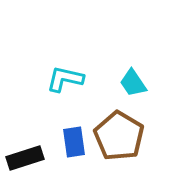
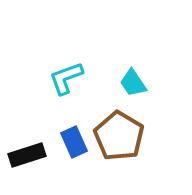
cyan L-shape: moved 1 px right, 1 px up; rotated 33 degrees counterclockwise
blue rectangle: rotated 16 degrees counterclockwise
black rectangle: moved 2 px right, 3 px up
